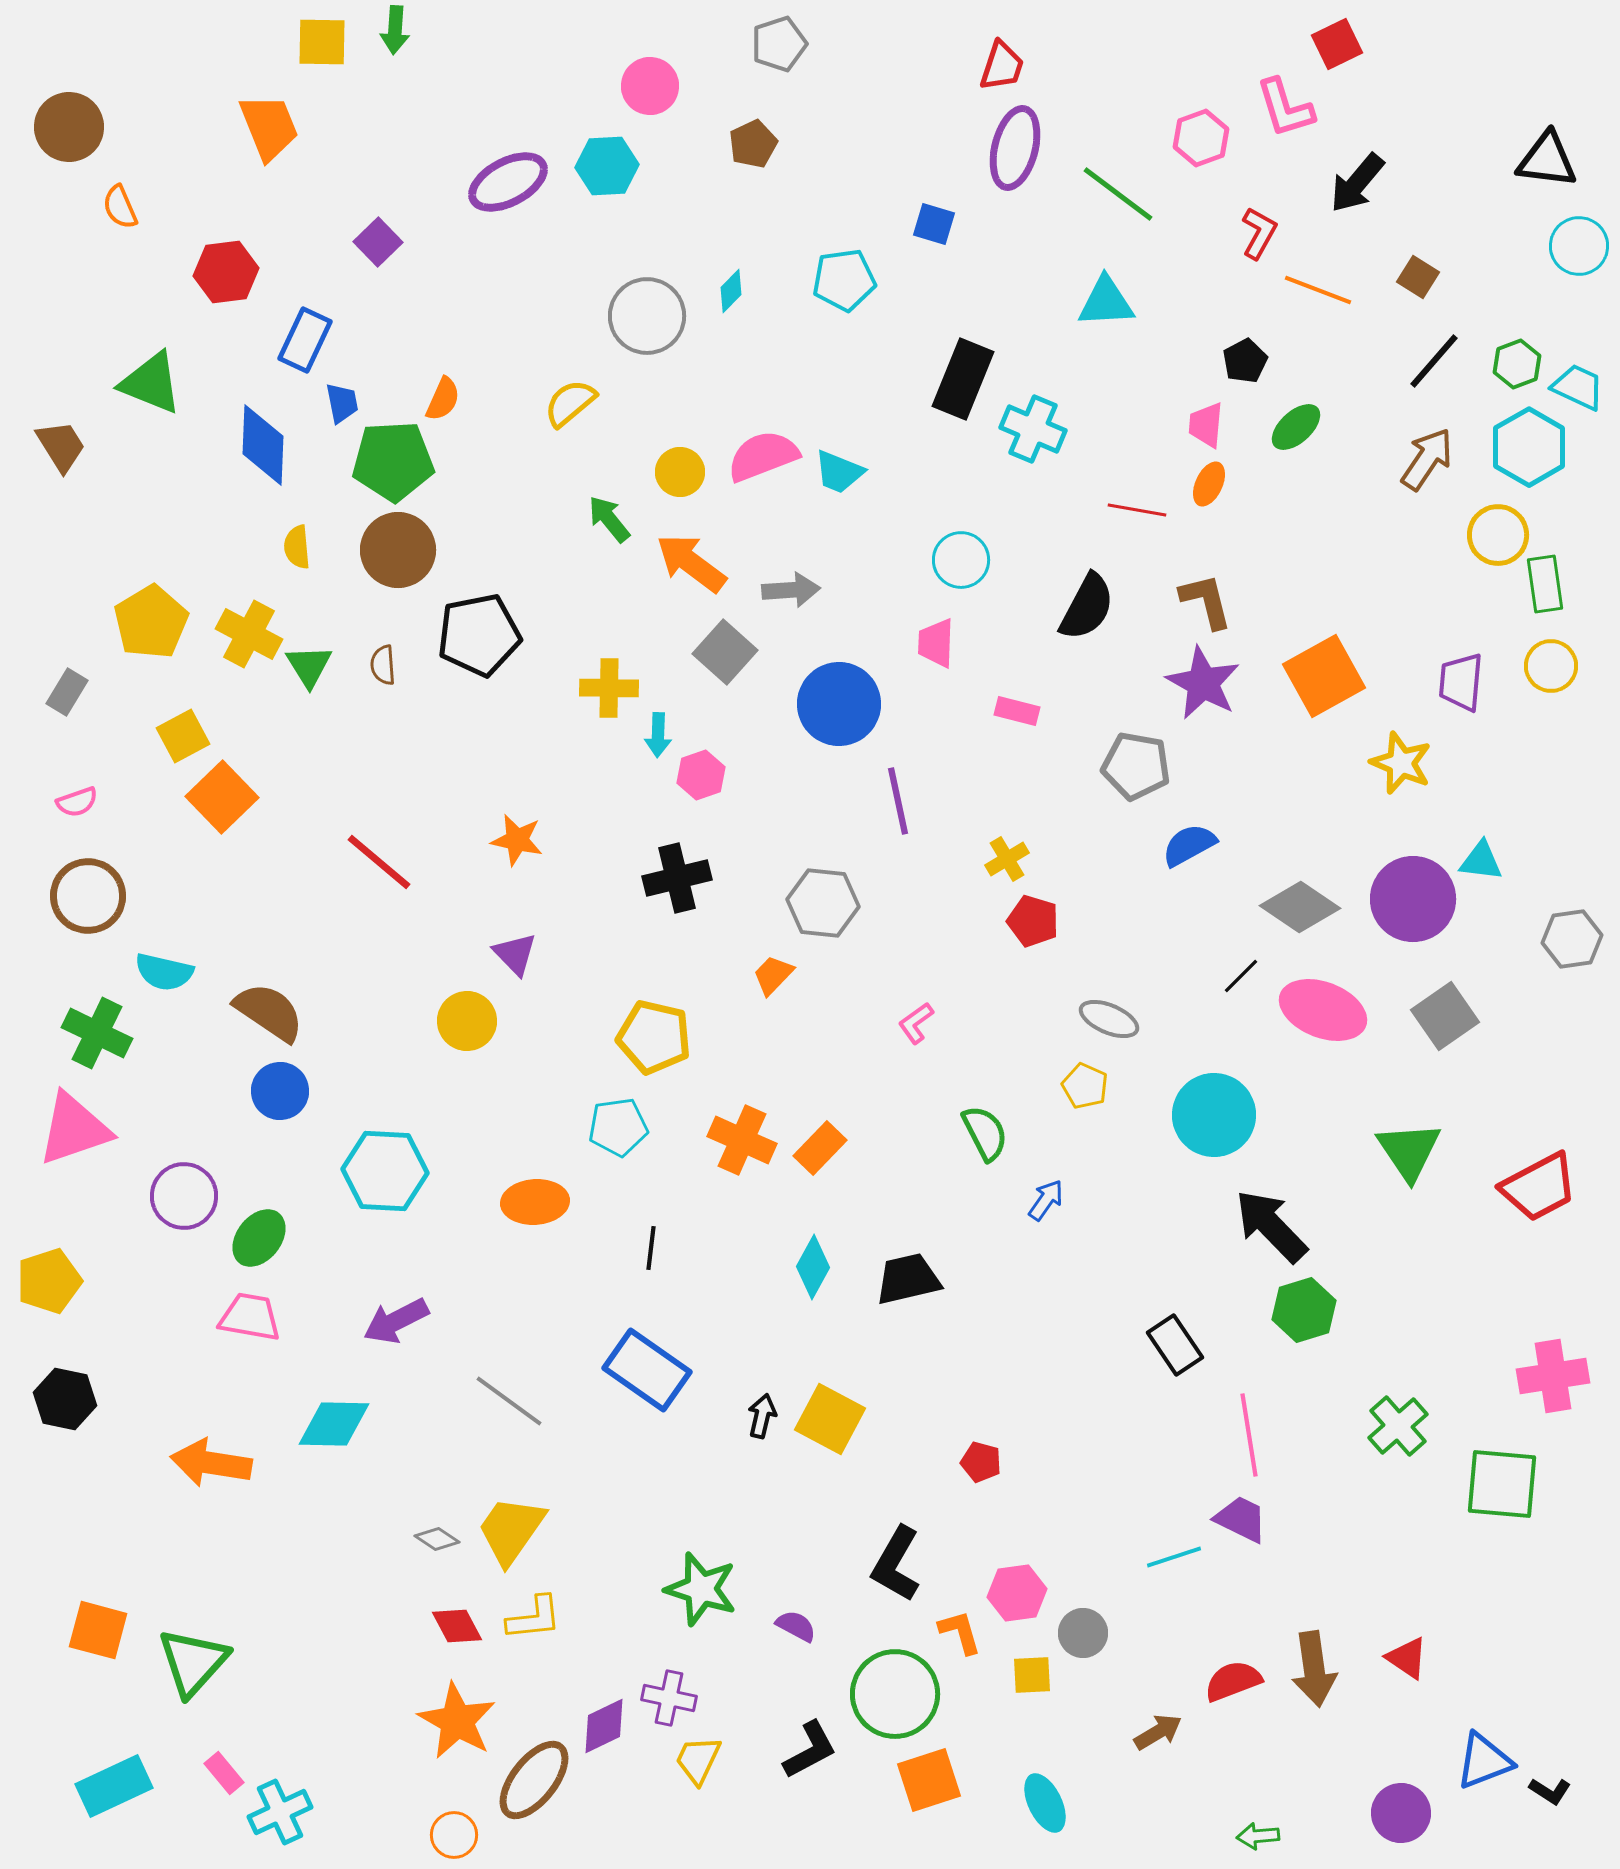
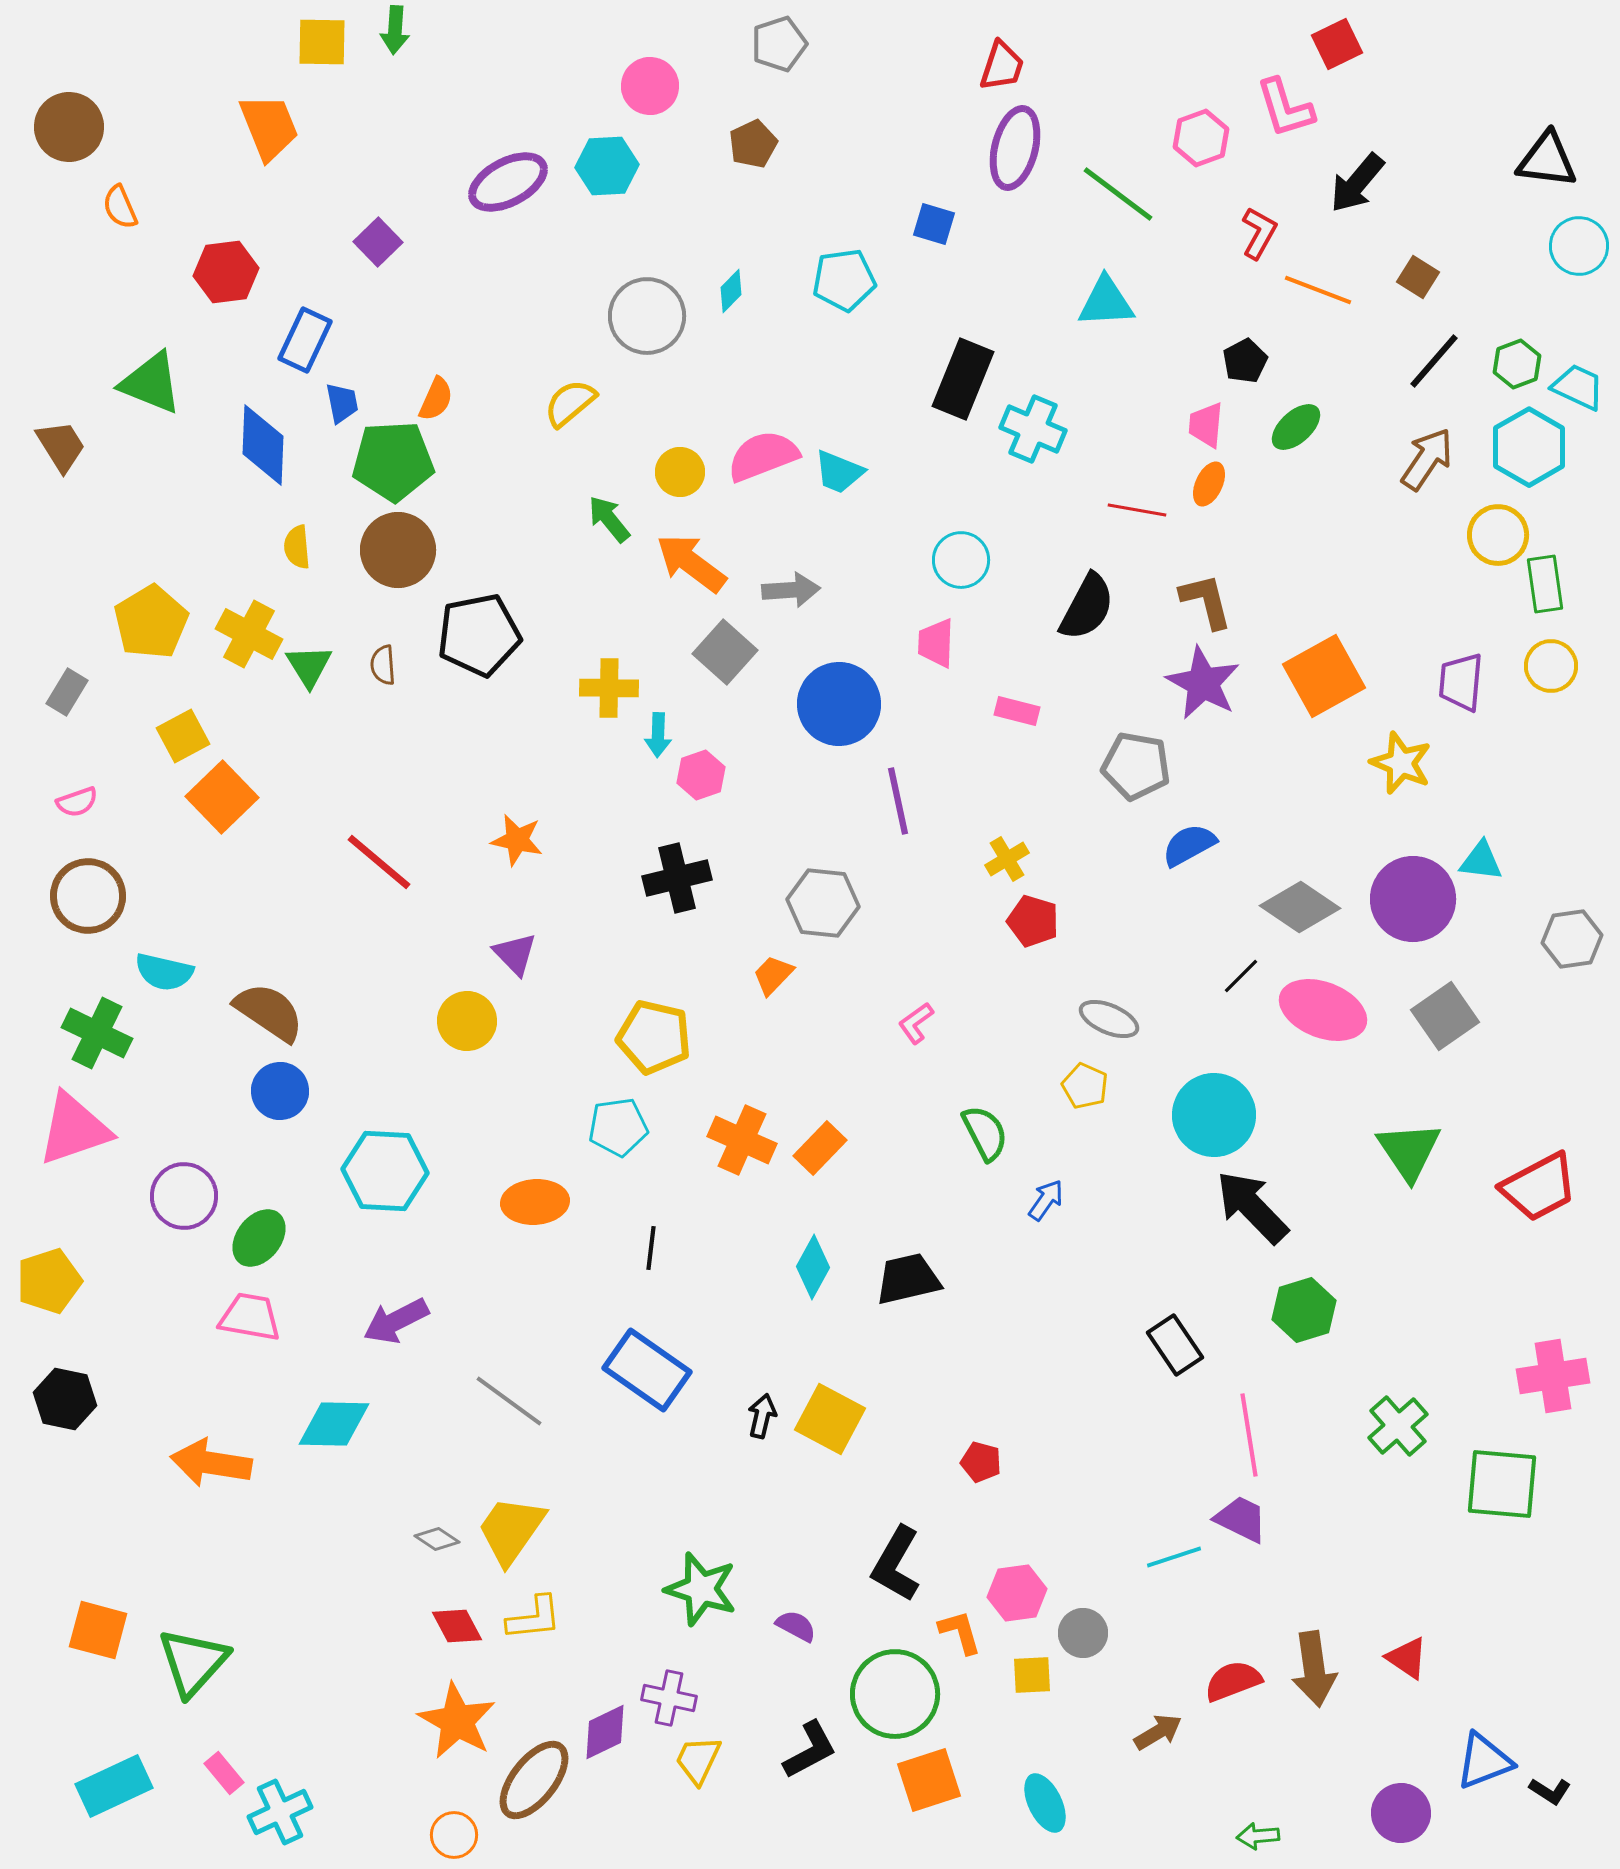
orange semicircle at (443, 399): moved 7 px left
black arrow at (1271, 1226): moved 19 px left, 19 px up
purple diamond at (604, 1726): moved 1 px right, 6 px down
